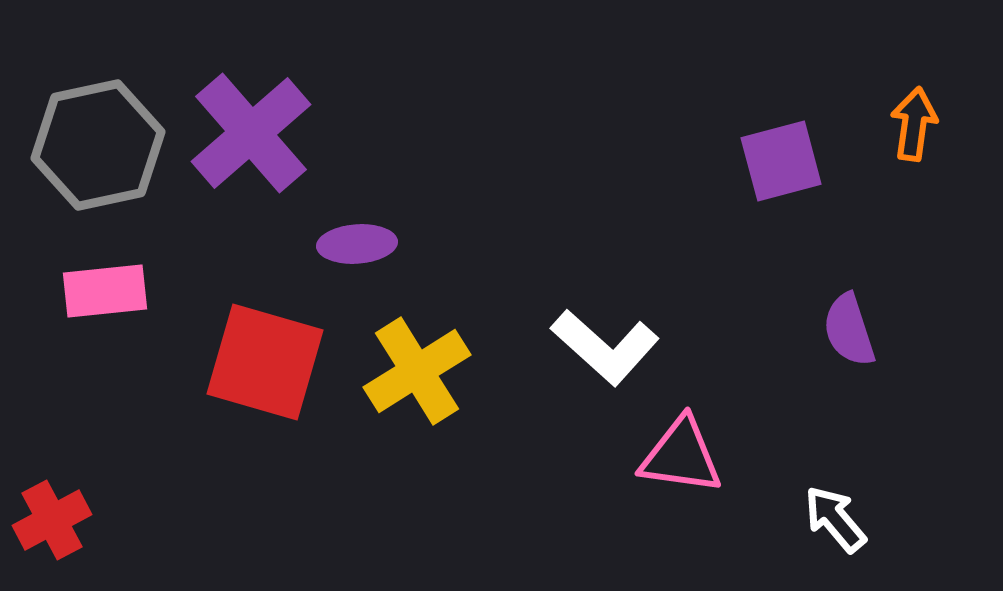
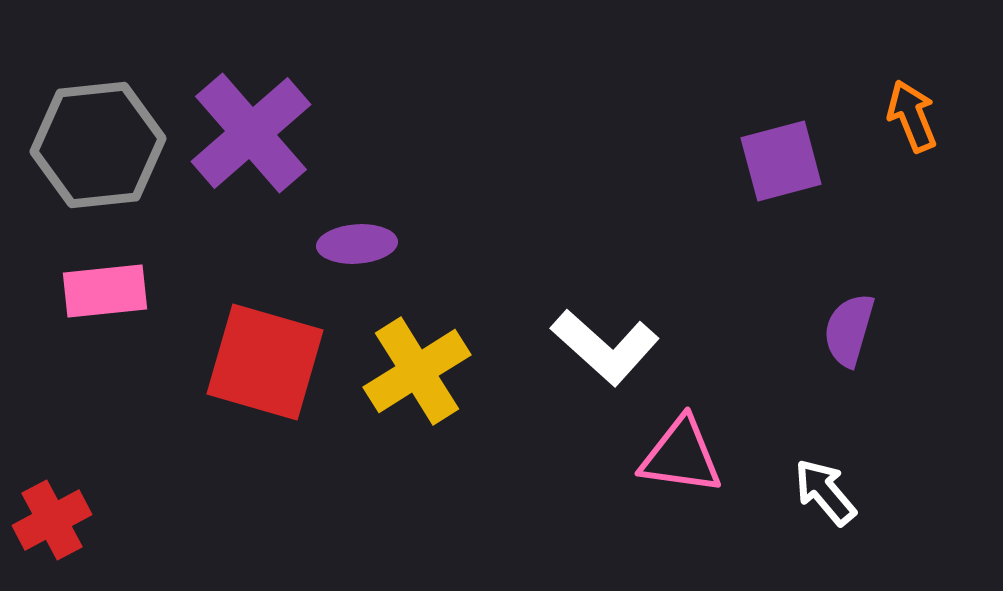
orange arrow: moved 2 px left, 8 px up; rotated 30 degrees counterclockwise
gray hexagon: rotated 6 degrees clockwise
purple semicircle: rotated 34 degrees clockwise
white arrow: moved 10 px left, 27 px up
